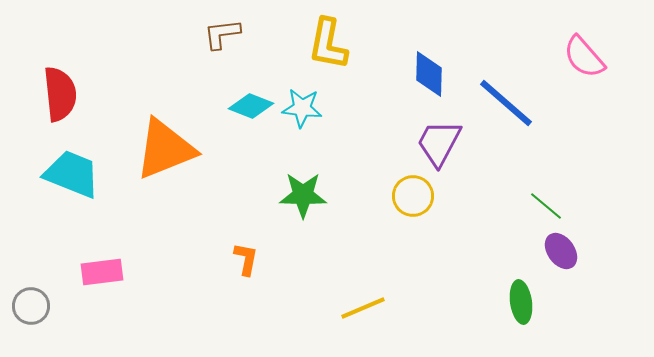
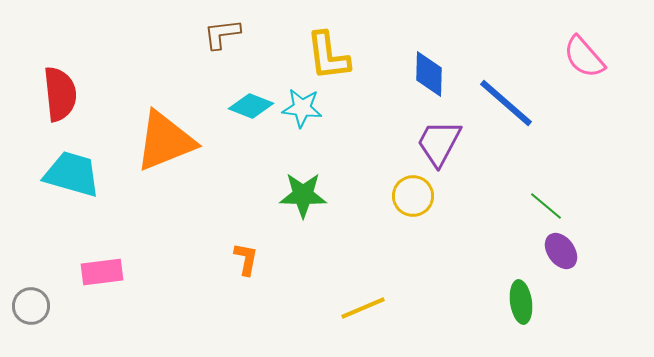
yellow L-shape: moved 12 px down; rotated 18 degrees counterclockwise
orange triangle: moved 8 px up
cyan trapezoid: rotated 6 degrees counterclockwise
